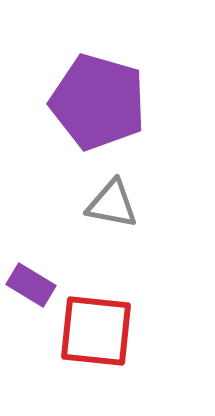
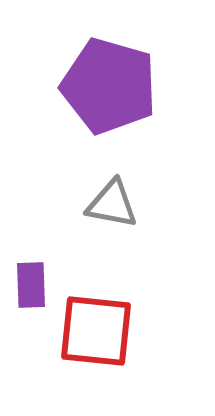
purple pentagon: moved 11 px right, 16 px up
purple rectangle: rotated 57 degrees clockwise
